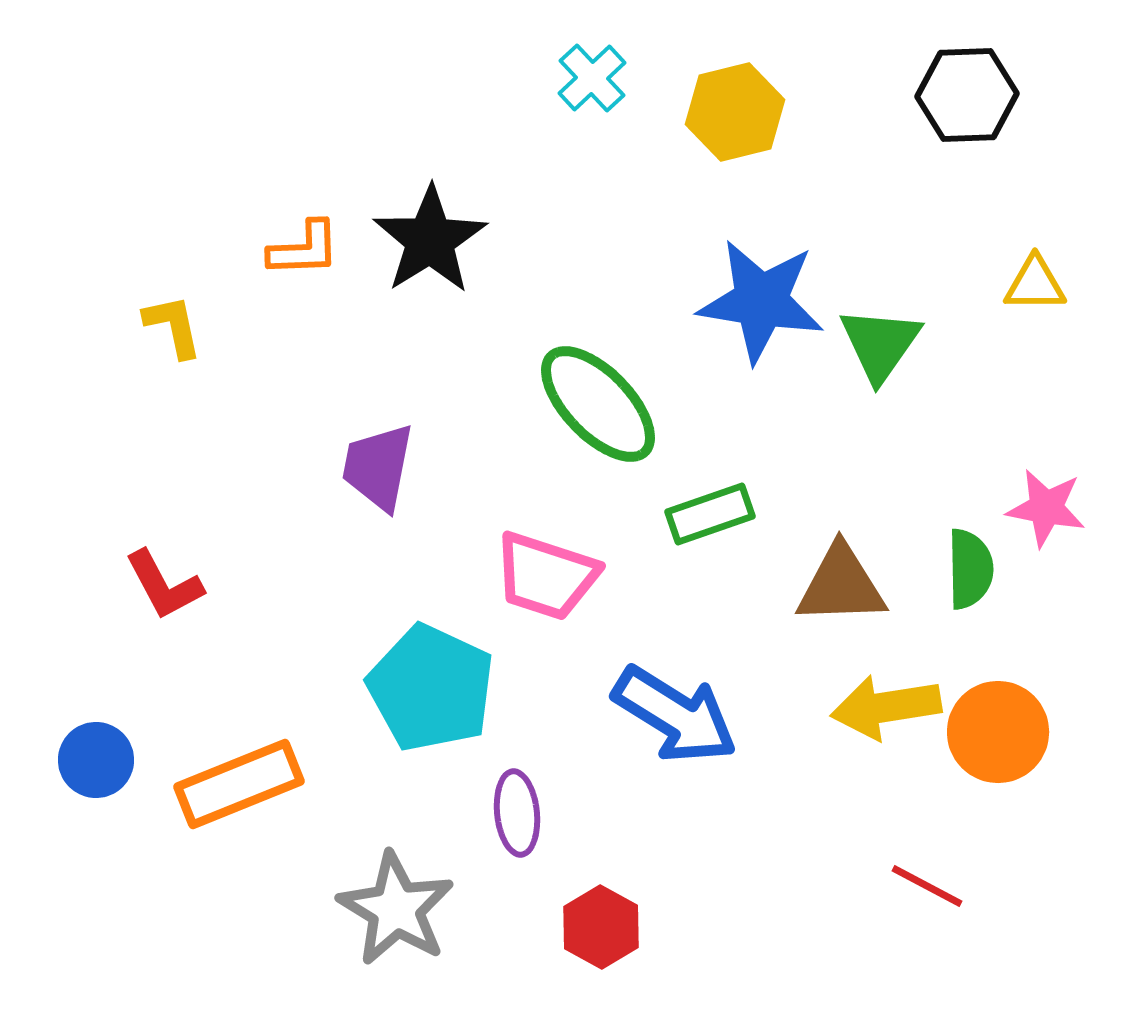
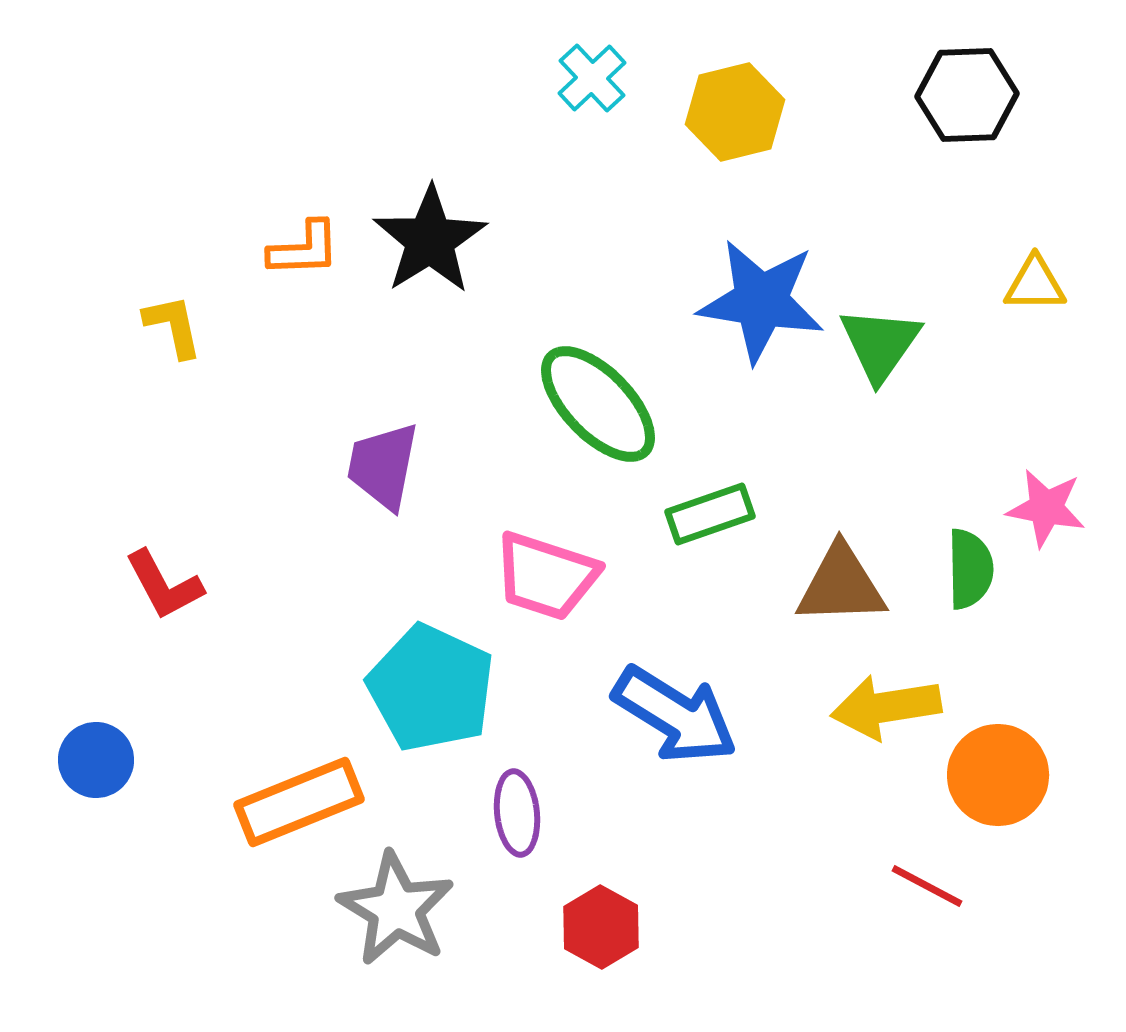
purple trapezoid: moved 5 px right, 1 px up
orange circle: moved 43 px down
orange rectangle: moved 60 px right, 18 px down
